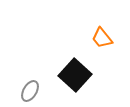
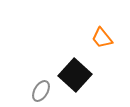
gray ellipse: moved 11 px right
